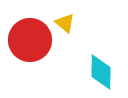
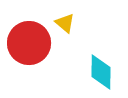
red circle: moved 1 px left, 3 px down
